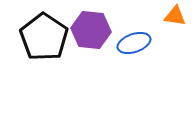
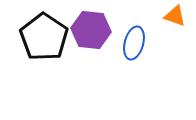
orange triangle: rotated 10 degrees clockwise
blue ellipse: rotated 56 degrees counterclockwise
